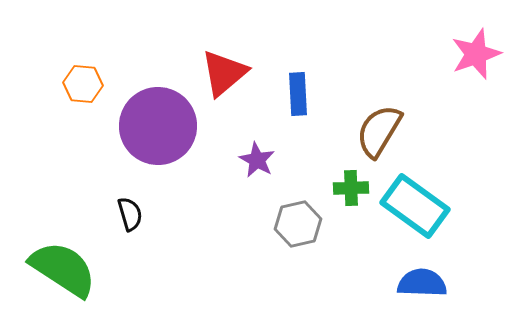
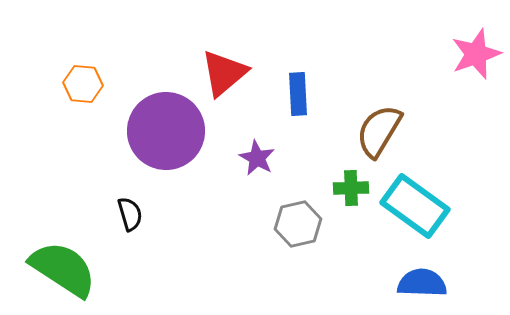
purple circle: moved 8 px right, 5 px down
purple star: moved 2 px up
